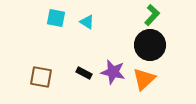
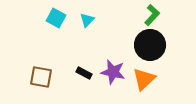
cyan square: rotated 18 degrees clockwise
cyan triangle: moved 2 px up; rotated 42 degrees clockwise
